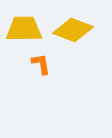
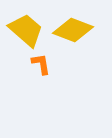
yellow trapezoid: moved 2 px right, 1 px down; rotated 42 degrees clockwise
